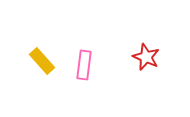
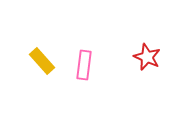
red star: moved 1 px right
